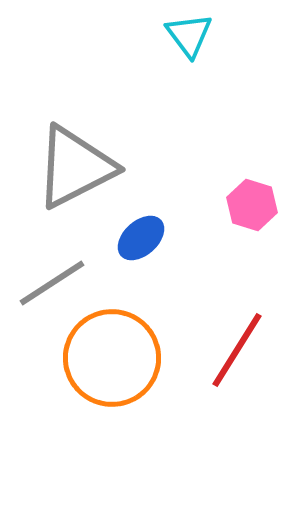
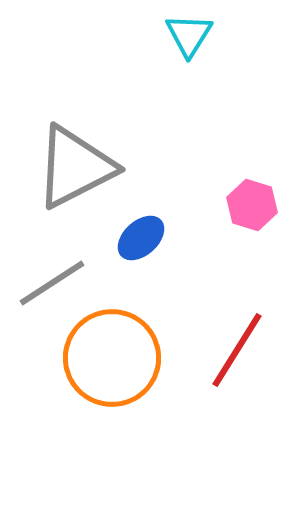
cyan triangle: rotated 9 degrees clockwise
